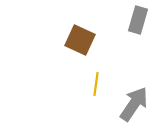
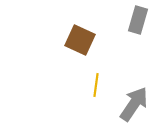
yellow line: moved 1 px down
